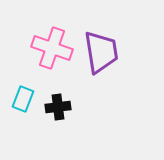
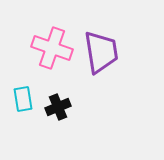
cyan rectangle: rotated 30 degrees counterclockwise
black cross: rotated 15 degrees counterclockwise
